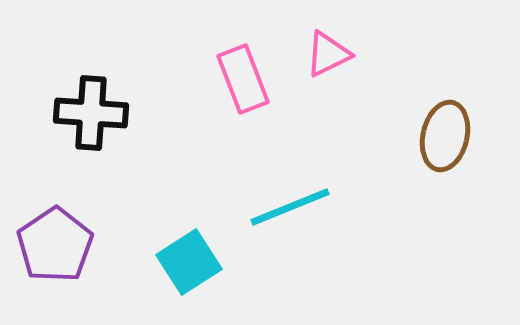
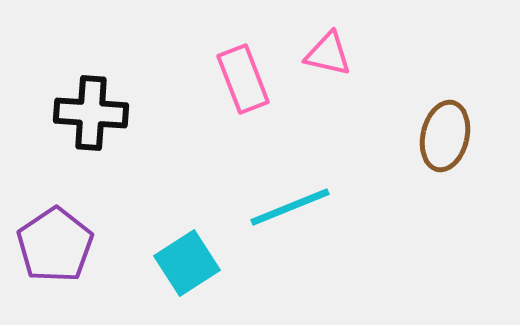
pink triangle: rotated 39 degrees clockwise
cyan square: moved 2 px left, 1 px down
